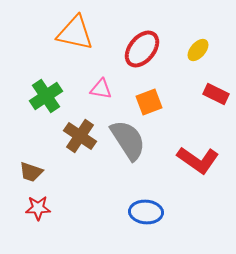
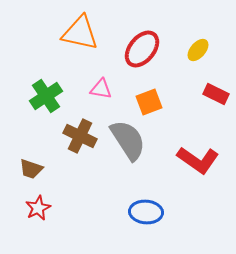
orange triangle: moved 5 px right
brown cross: rotated 8 degrees counterclockwise
brown trapezoid: moved 3 px up
red star: rotated 25 degrees counterclockwise
